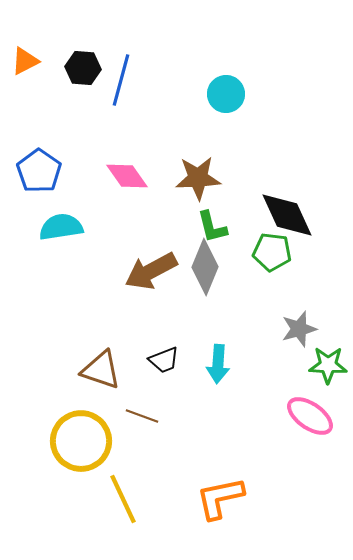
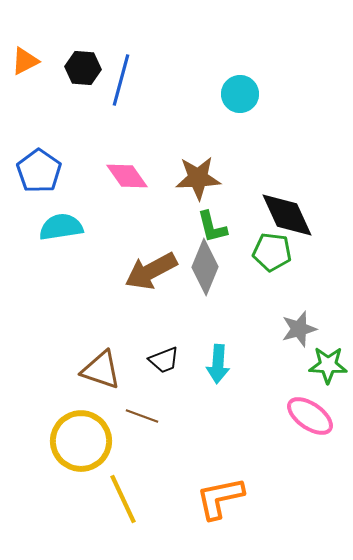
cyan circle: moved 14 px right
